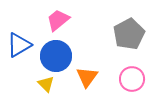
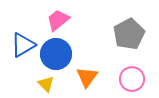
blue triangle: moved 4 px right
blue circle: moved 2 px up
